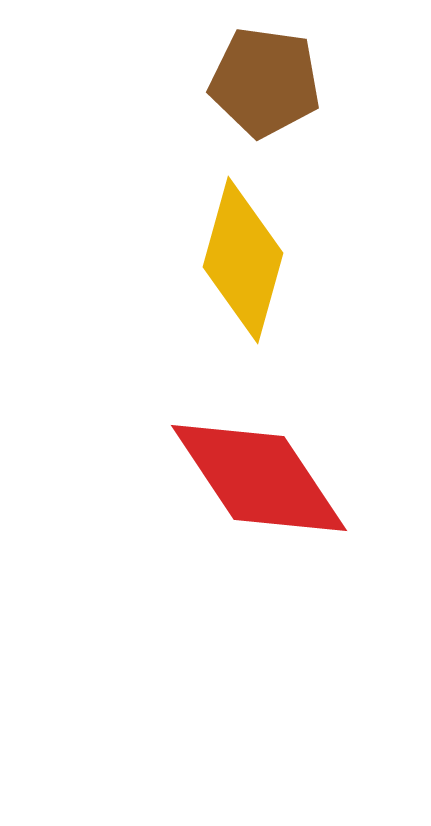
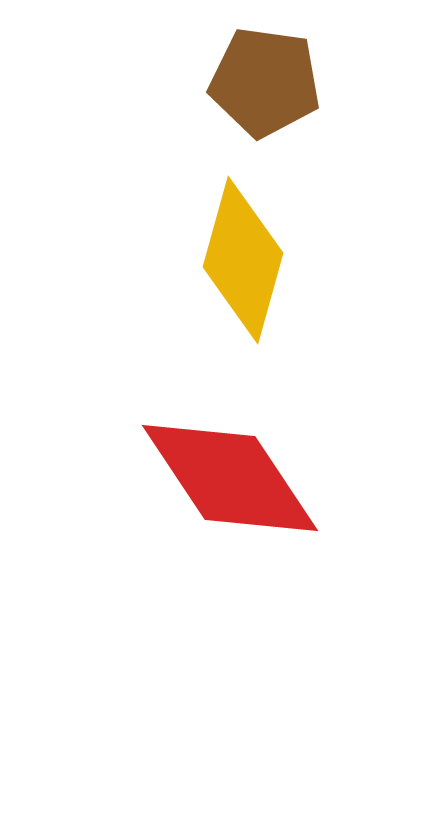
red diamond: moved 29 px left
